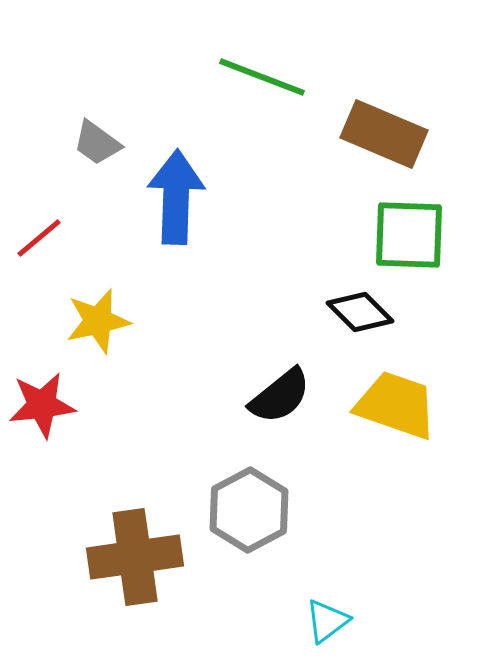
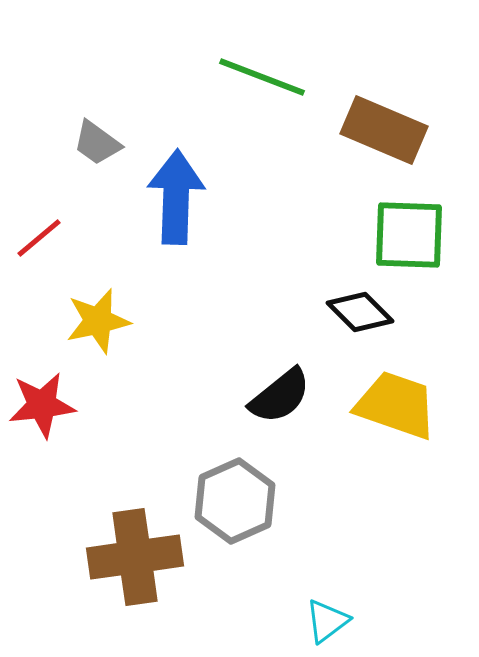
brown rectangle: moved 4 px up
gray hexagon: moved 14 px left, 9 px up; rotated 4 degrees clockwise
